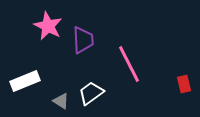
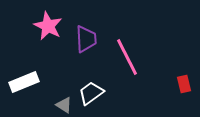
purple trapezoid: moved 3 px right, 1 px up
pink line: moved 2 px left, 7 px up
white rectangle: moved 1 px left, 1 px down
gray triangle: moved 3 px right, 4 px down
